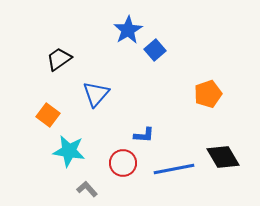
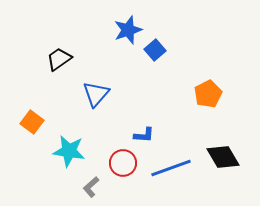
blue star: rotated 12 degrees clockwise
orange pentagon: rotated 8 degrees counterclockwise
orange square: moved 16 px left, 7 px down
blue line: moved 3 px left, 1 px up; rotated 9 degrees counterclockwise
gray L-shape: moved 4 px right, 2 px up; rotated 90 degrees counterclockwise
